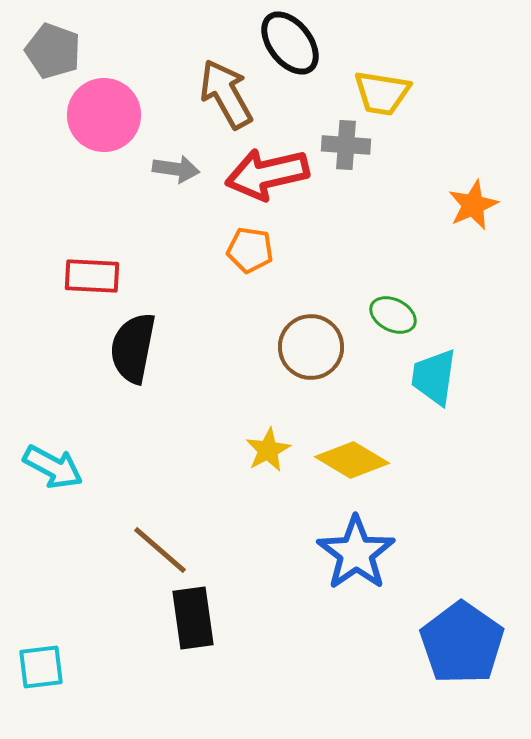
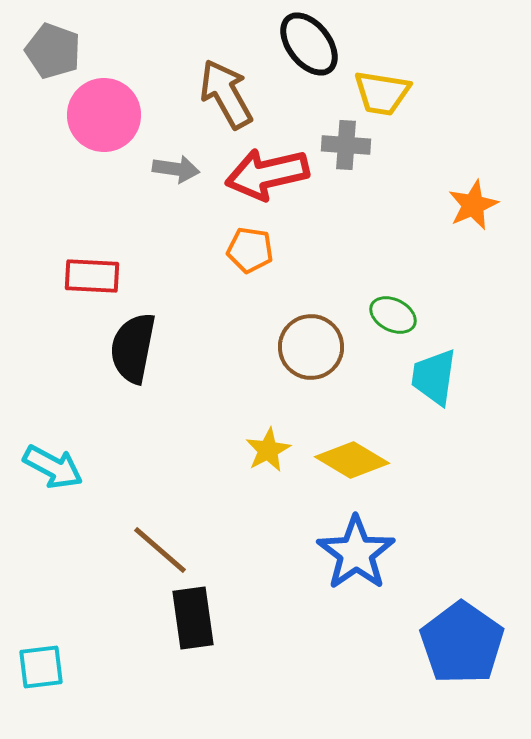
black ellipse: moved 19 px right, 1 px down
